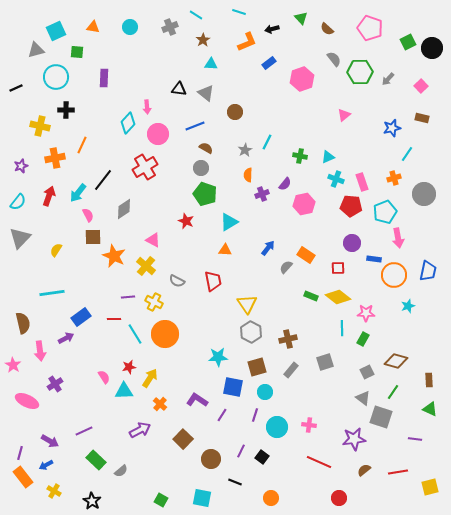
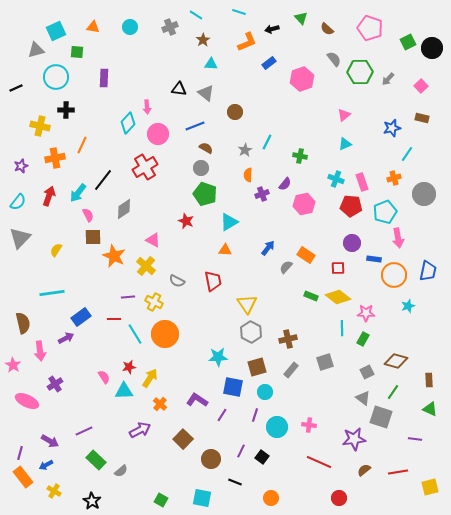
cyan triangle at (328, 157): moved 17 px right, 13 px up
